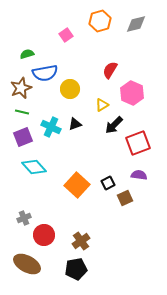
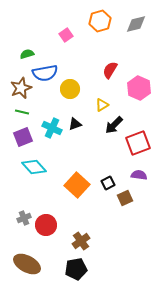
pink hexagon: moved 7 px right, 5 px up
cyan cross: moved 1 px right, 1 px down
red circle: moved 2 px right, 10 px up
